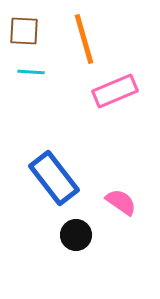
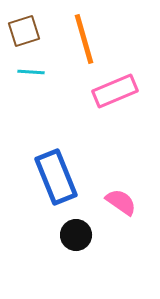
brown square: rotated 20 degrees counterclockwise
blue rectangle: moved 2 px right, 1 px up; rotated 16 degrees clockwise
